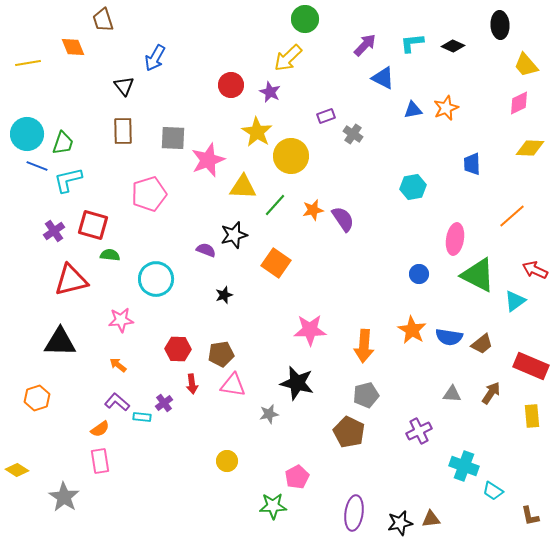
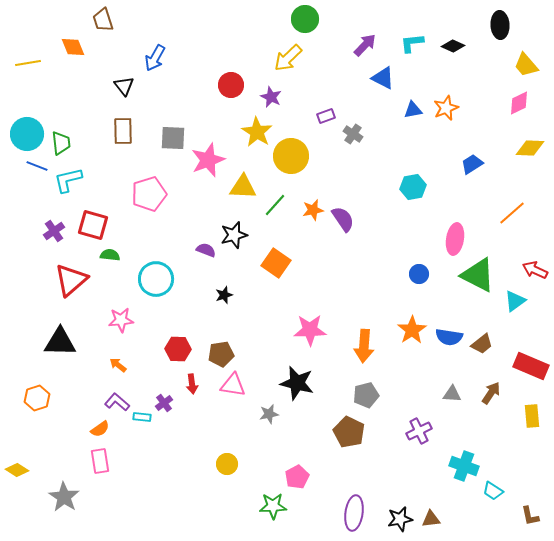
purple star at (270, 92): moved 1 px right, 5 px down
green trapezoid at (63, 143): moved 2 px left; rotated 25 degrees counterclockwise
blue trapezoid at (472, 164): rotated 60 degrees clockwise
orange line at (512, 216): moved 3 px up
red triangle at (71, 280): rotated 27 degrees counterclockwise
orange star at (412, 330): rotated 8 degrees clockwise
yellow circle at (227, 461): moved 3 px down
black star at (400, 523): moved 4 px up
